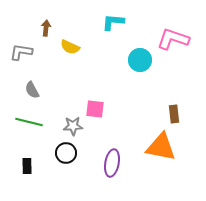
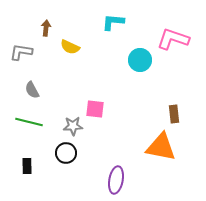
purple ellipse: moved 4 px right, 17 px down
